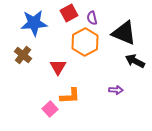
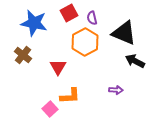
blue star: rotated 16 degrees clockwise
